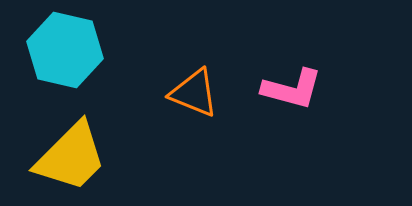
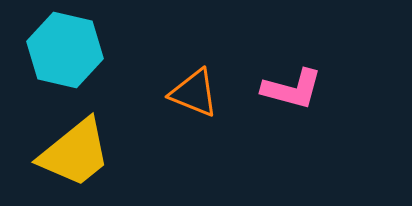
yellow trapezoid: moved 4 px right, 4 px up; rotated 6 degrees clockwise
